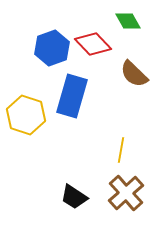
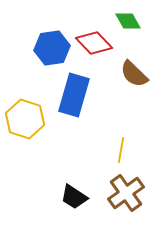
red diamond: moved 1 px right, 1 px up
blue hexagon: rotated 12 degrees clockwise
blue rectangle: moved 2 px right, 1 px up
yellow hexagon: moved 1 px left, 4 px down
brown cross: rotated 6 degrees clockwise
